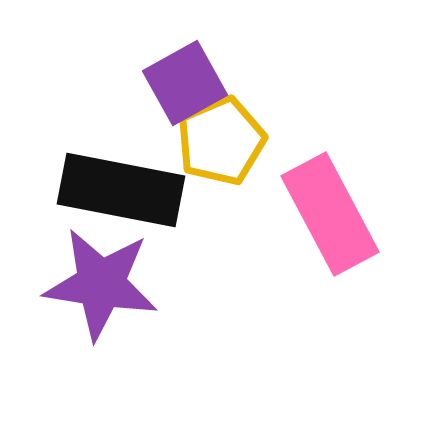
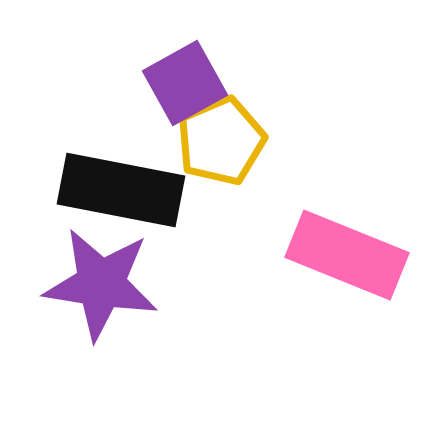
pink rectangle: moved 17 px right, 41 px down; rotated 40 degrees counterclockwise
